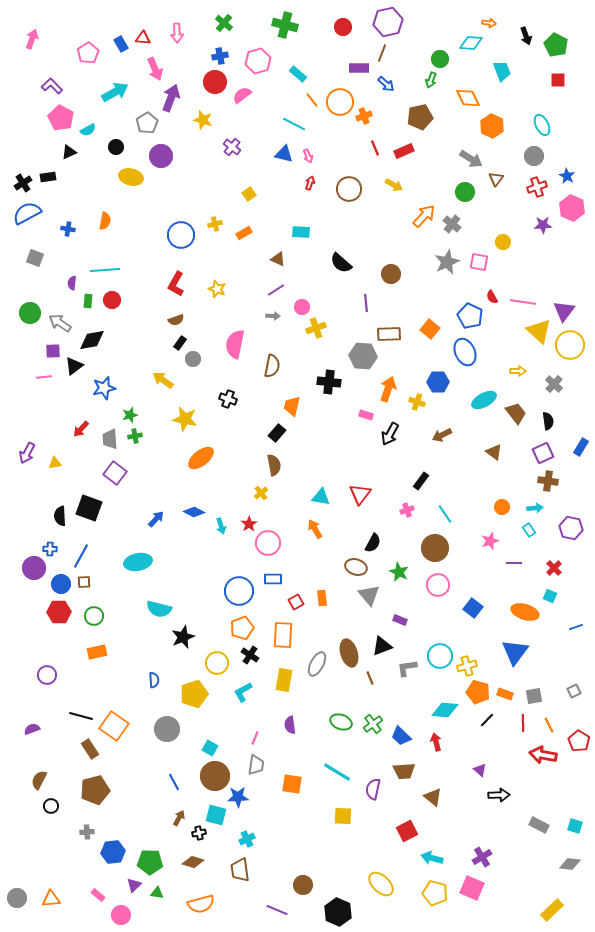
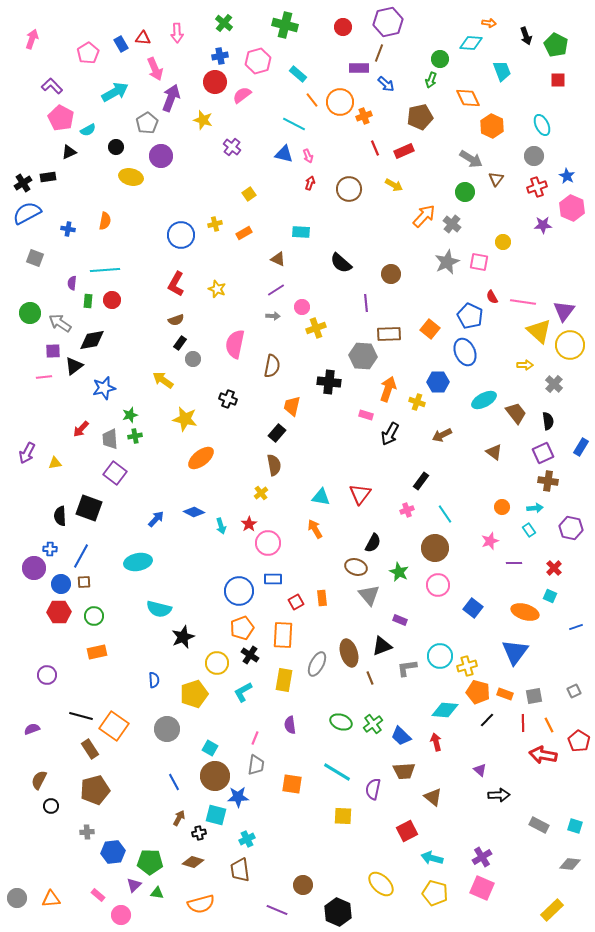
brown line at (382, 53): moved 3 px left
yellow arrow at (518, 371): moved 7 px right, 6 px up
pink square at (472, 888): moved 10 px right
